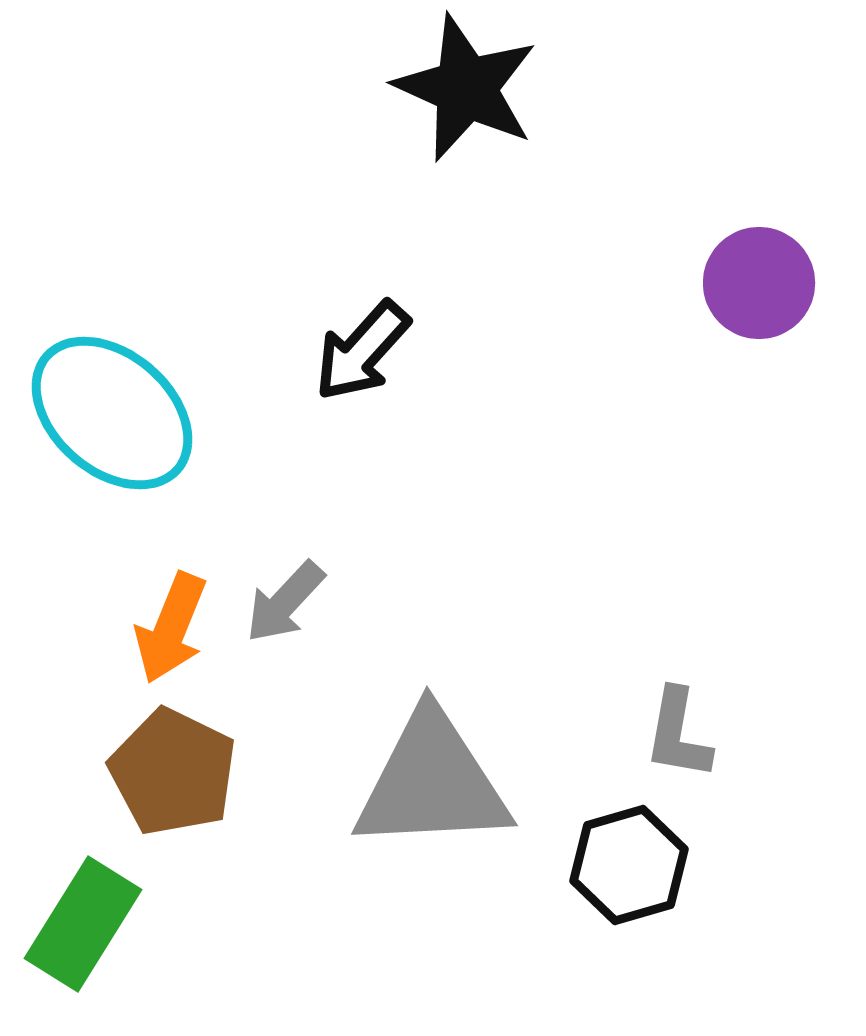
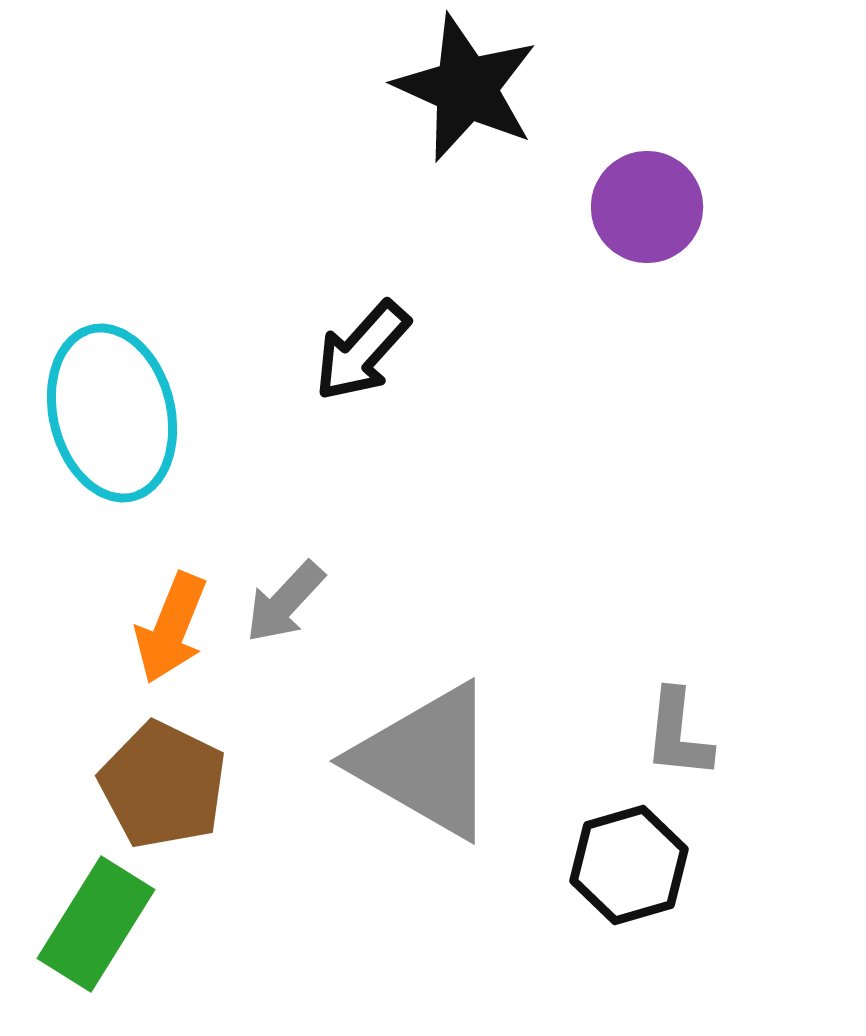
purple circle: moved 112 px left, 76 px up
cyan ellipse: rotated 35 degrees clockwise
gray L-shape: rotated 4 degrees counterclockwise
brown pentagon: moved 10 px left, 13 px down
gray triangle: moved 6 px left, 21 px up; rotated 33 degrees clockwise
green rectangle: moved 13 px right
